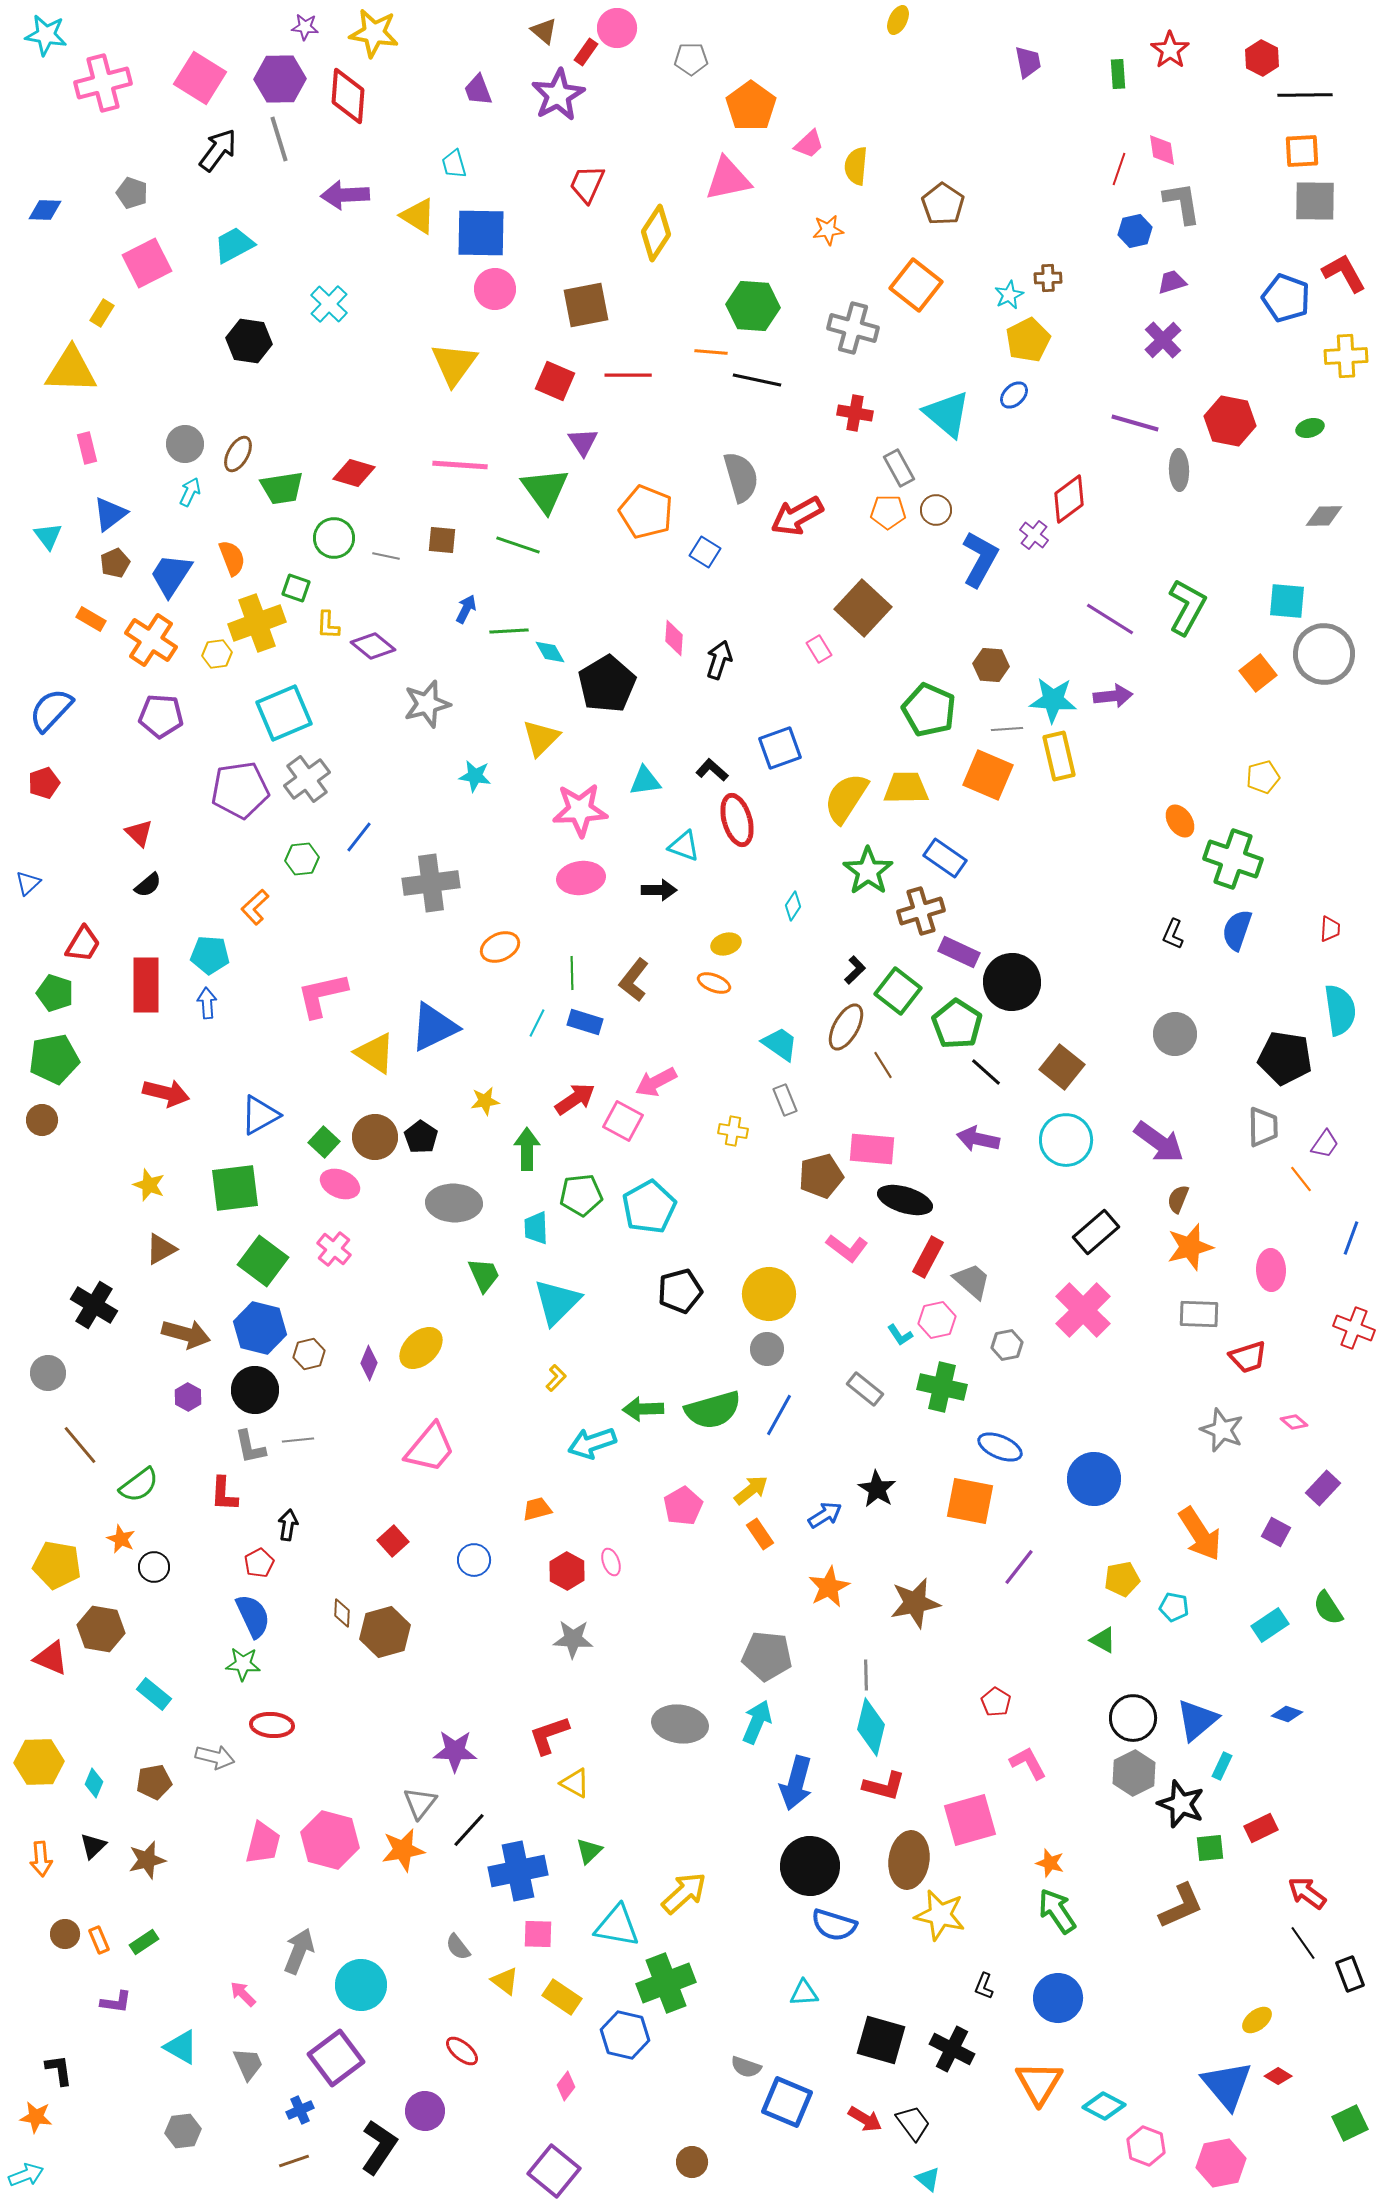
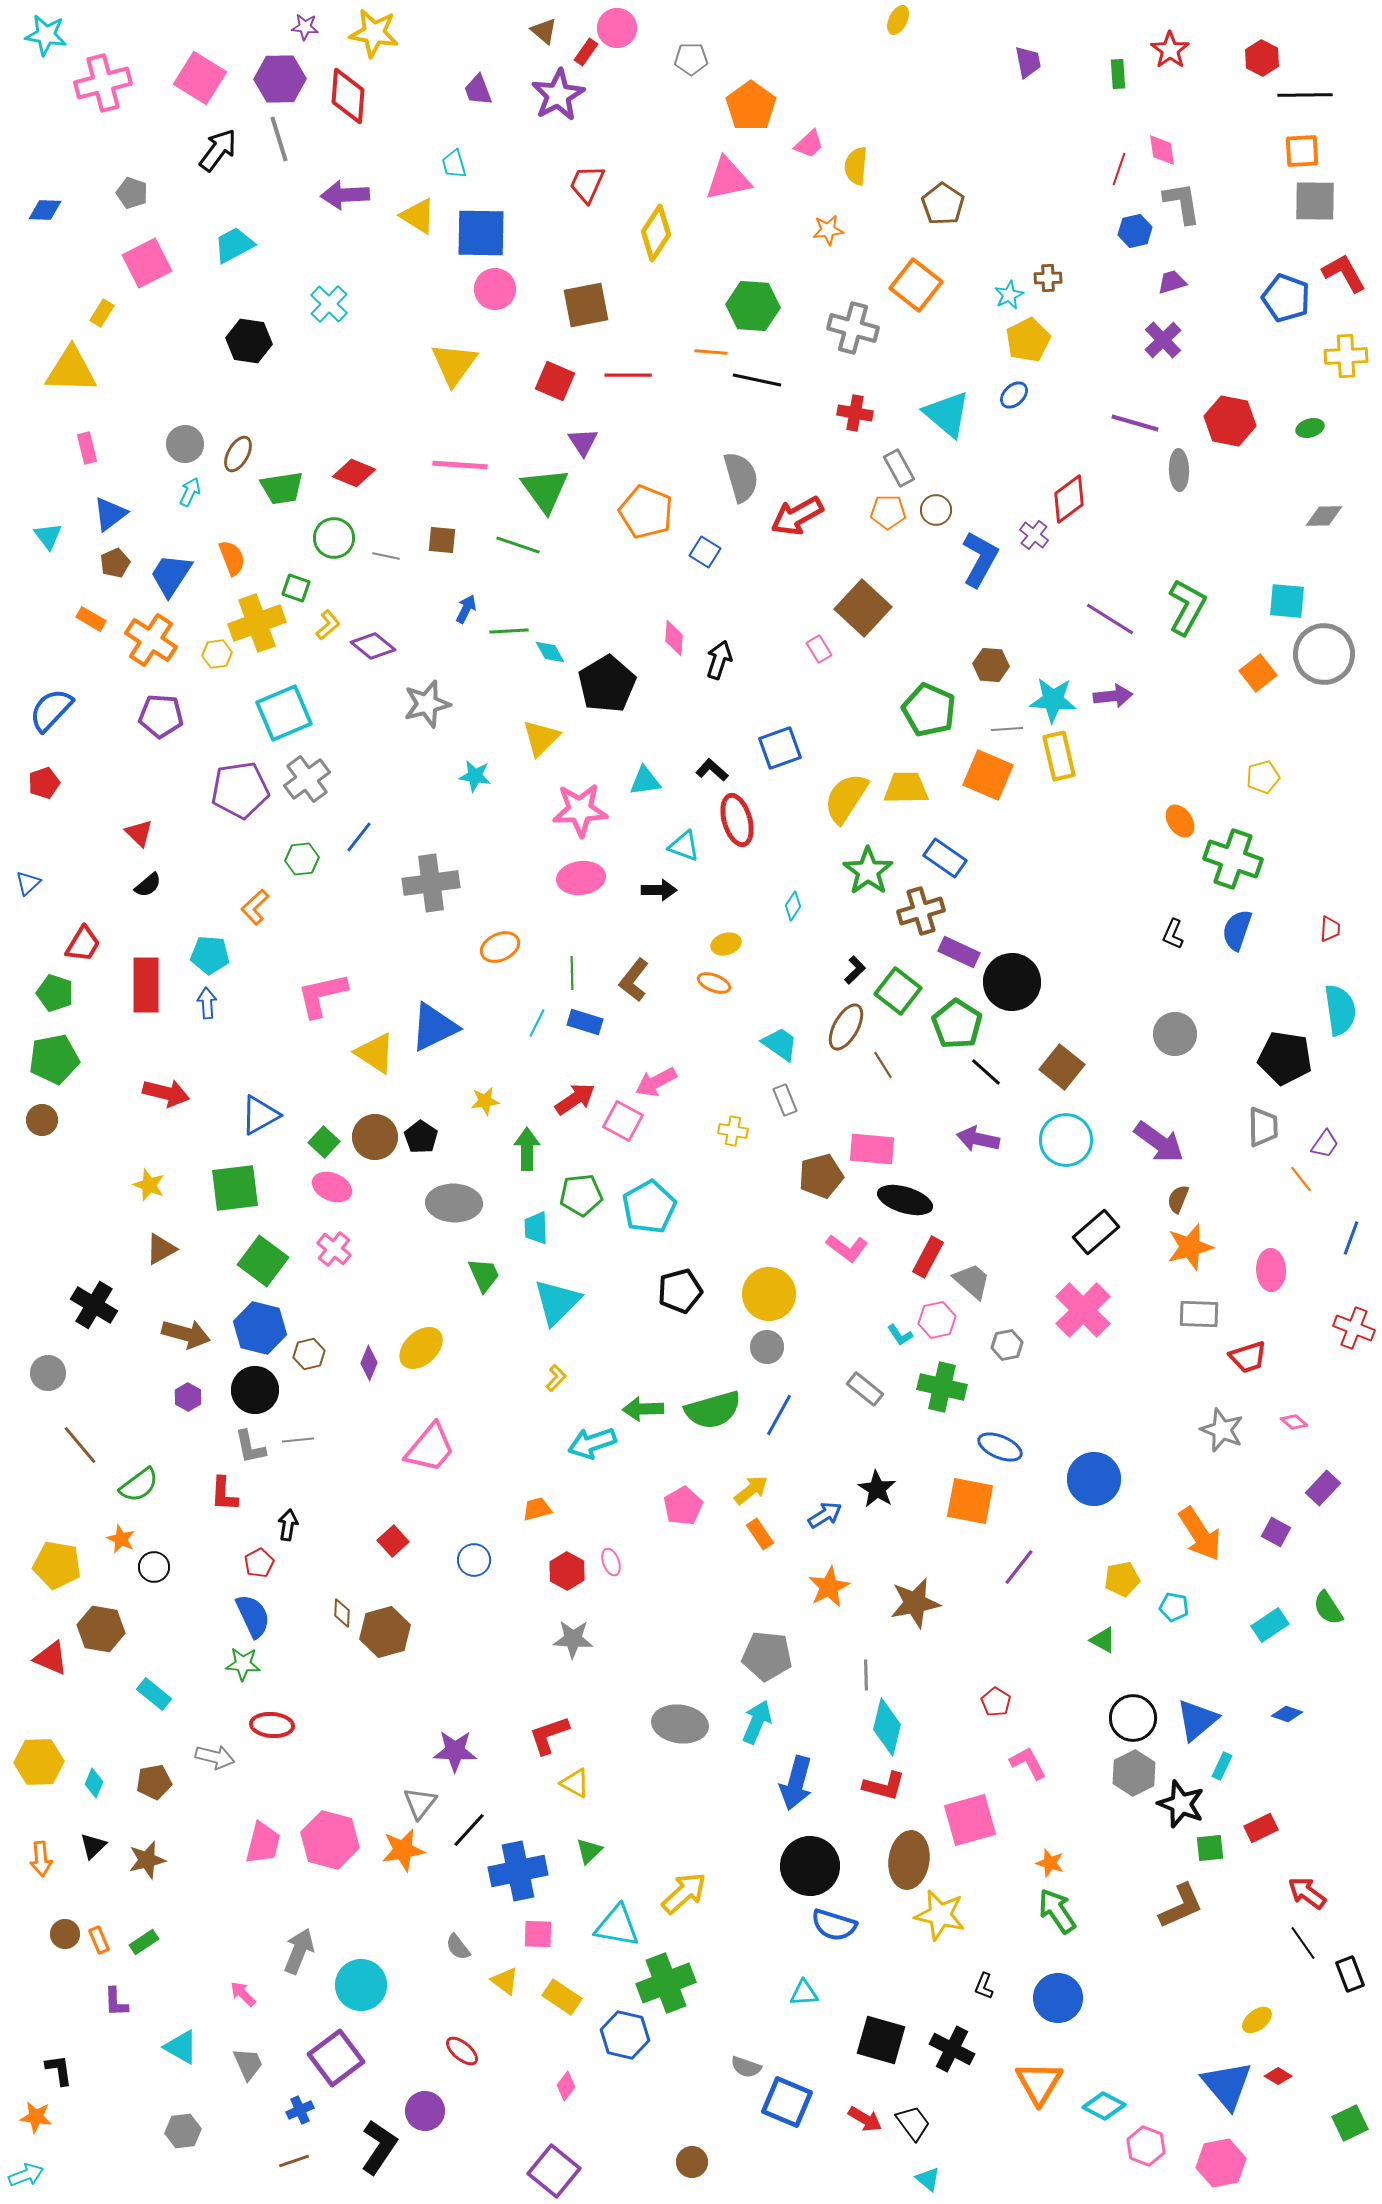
red diamond at (354, 473): rotated 6 degrees clockwise
yellow L-shape at (328, 625): rotated 132 degrees counterclockwise
pink ellipse at (340, 1184): moved 8 px left, 3 px down
gray circle at (767, 1349): moved 2 px up
cyan diamond at (871, 1727): moved 16 px right
purple L-shape at (116, 2002): rotated 80 degrees clockwise
